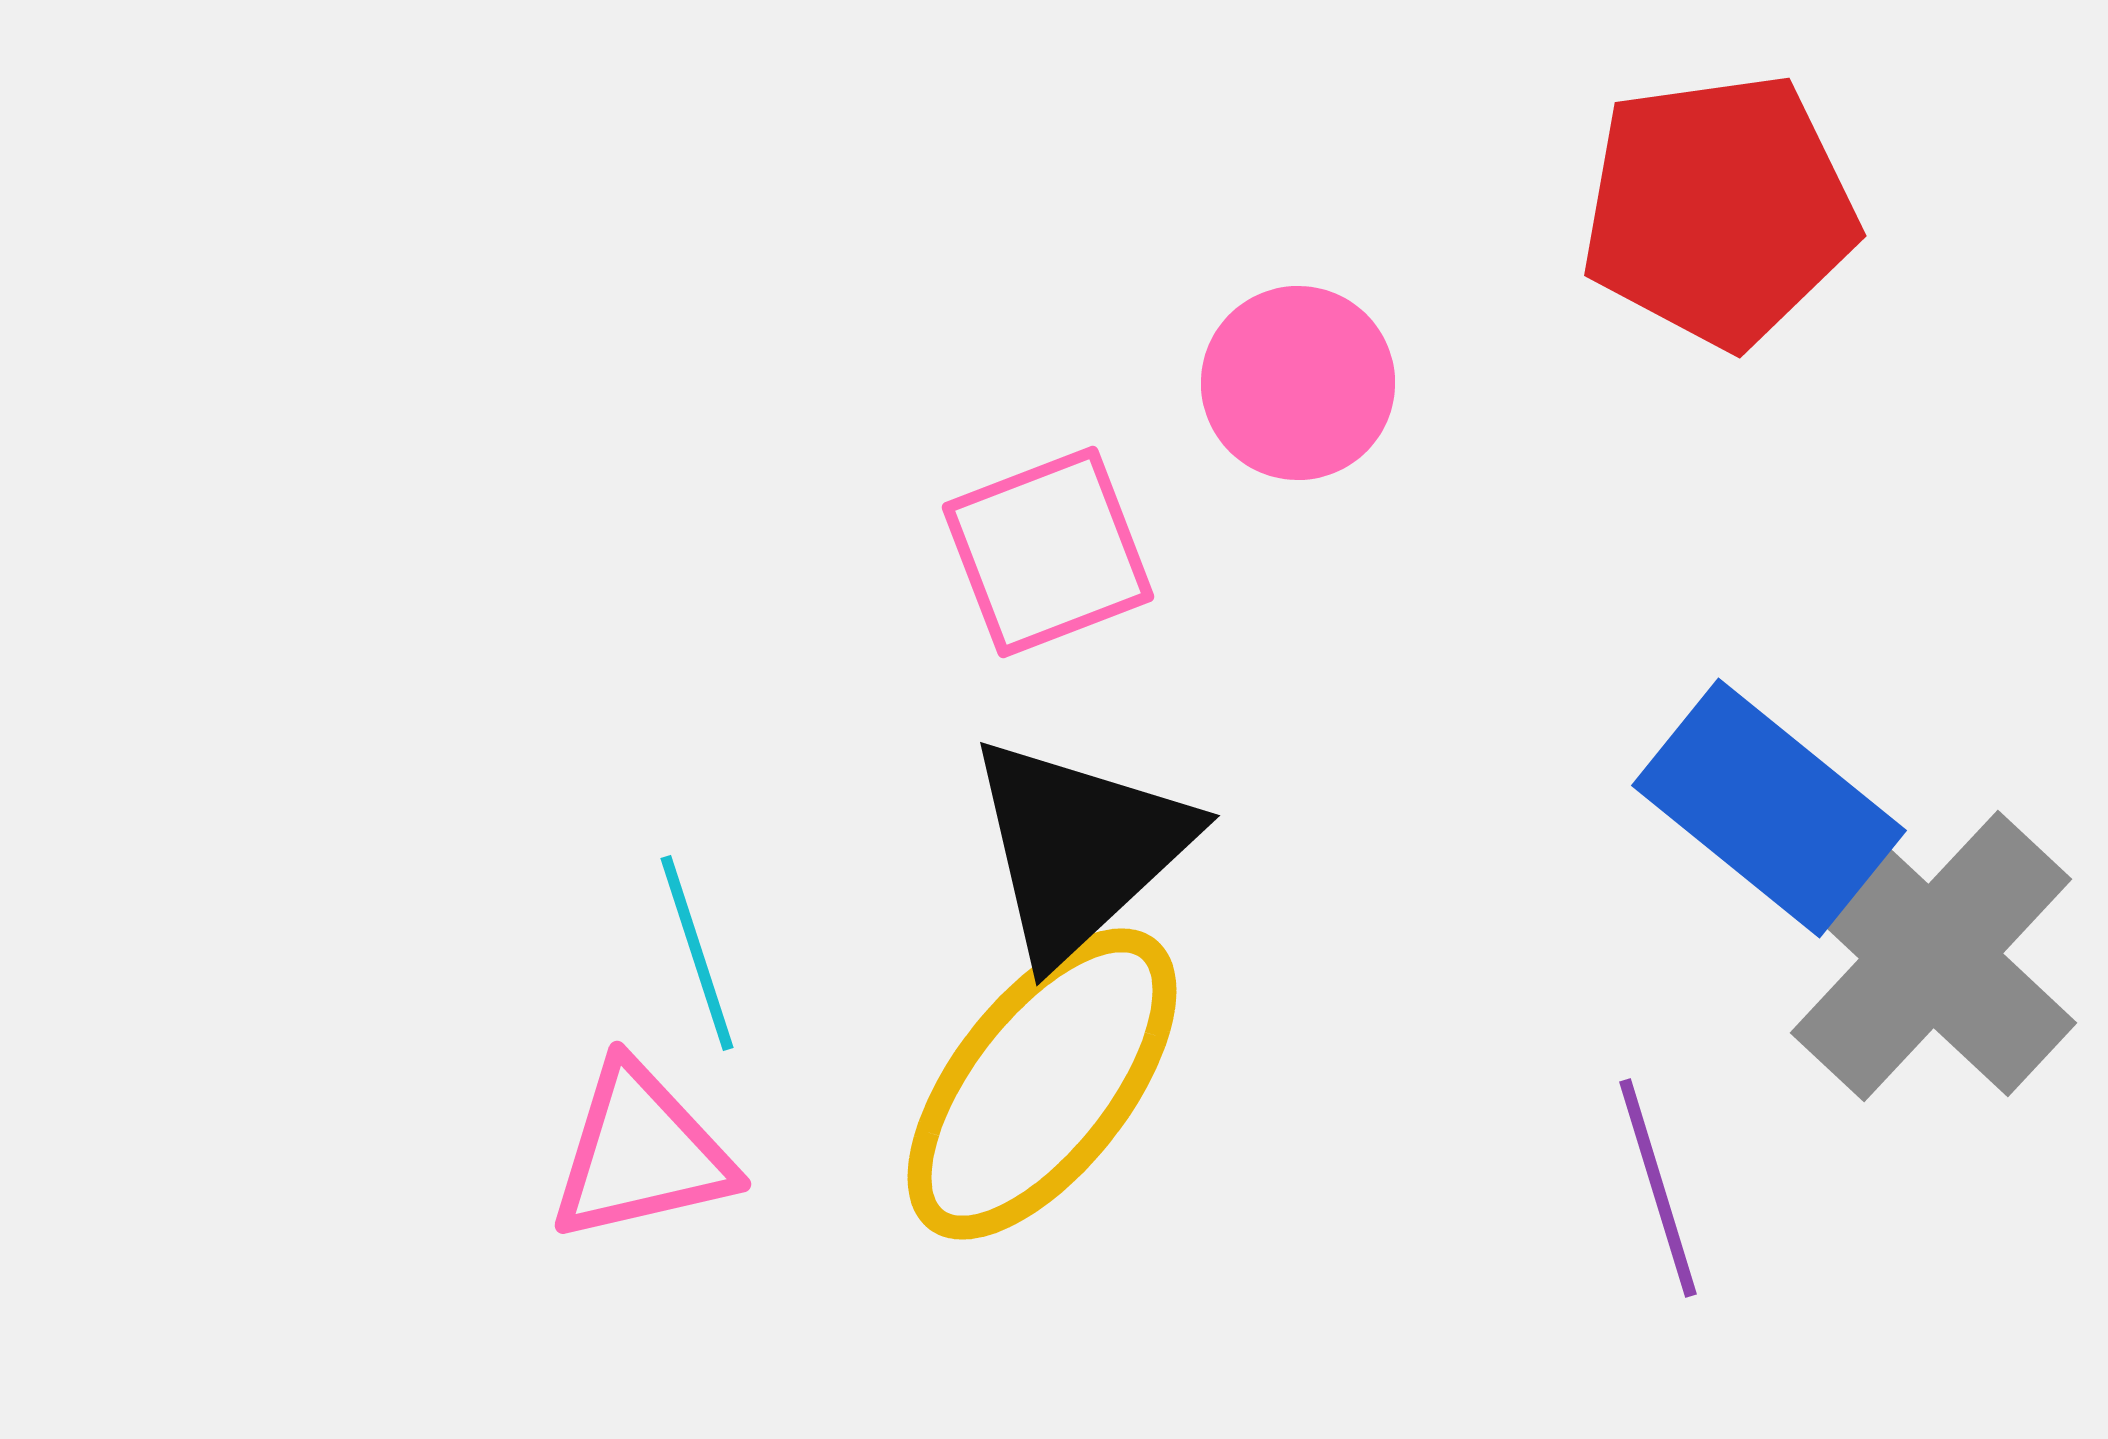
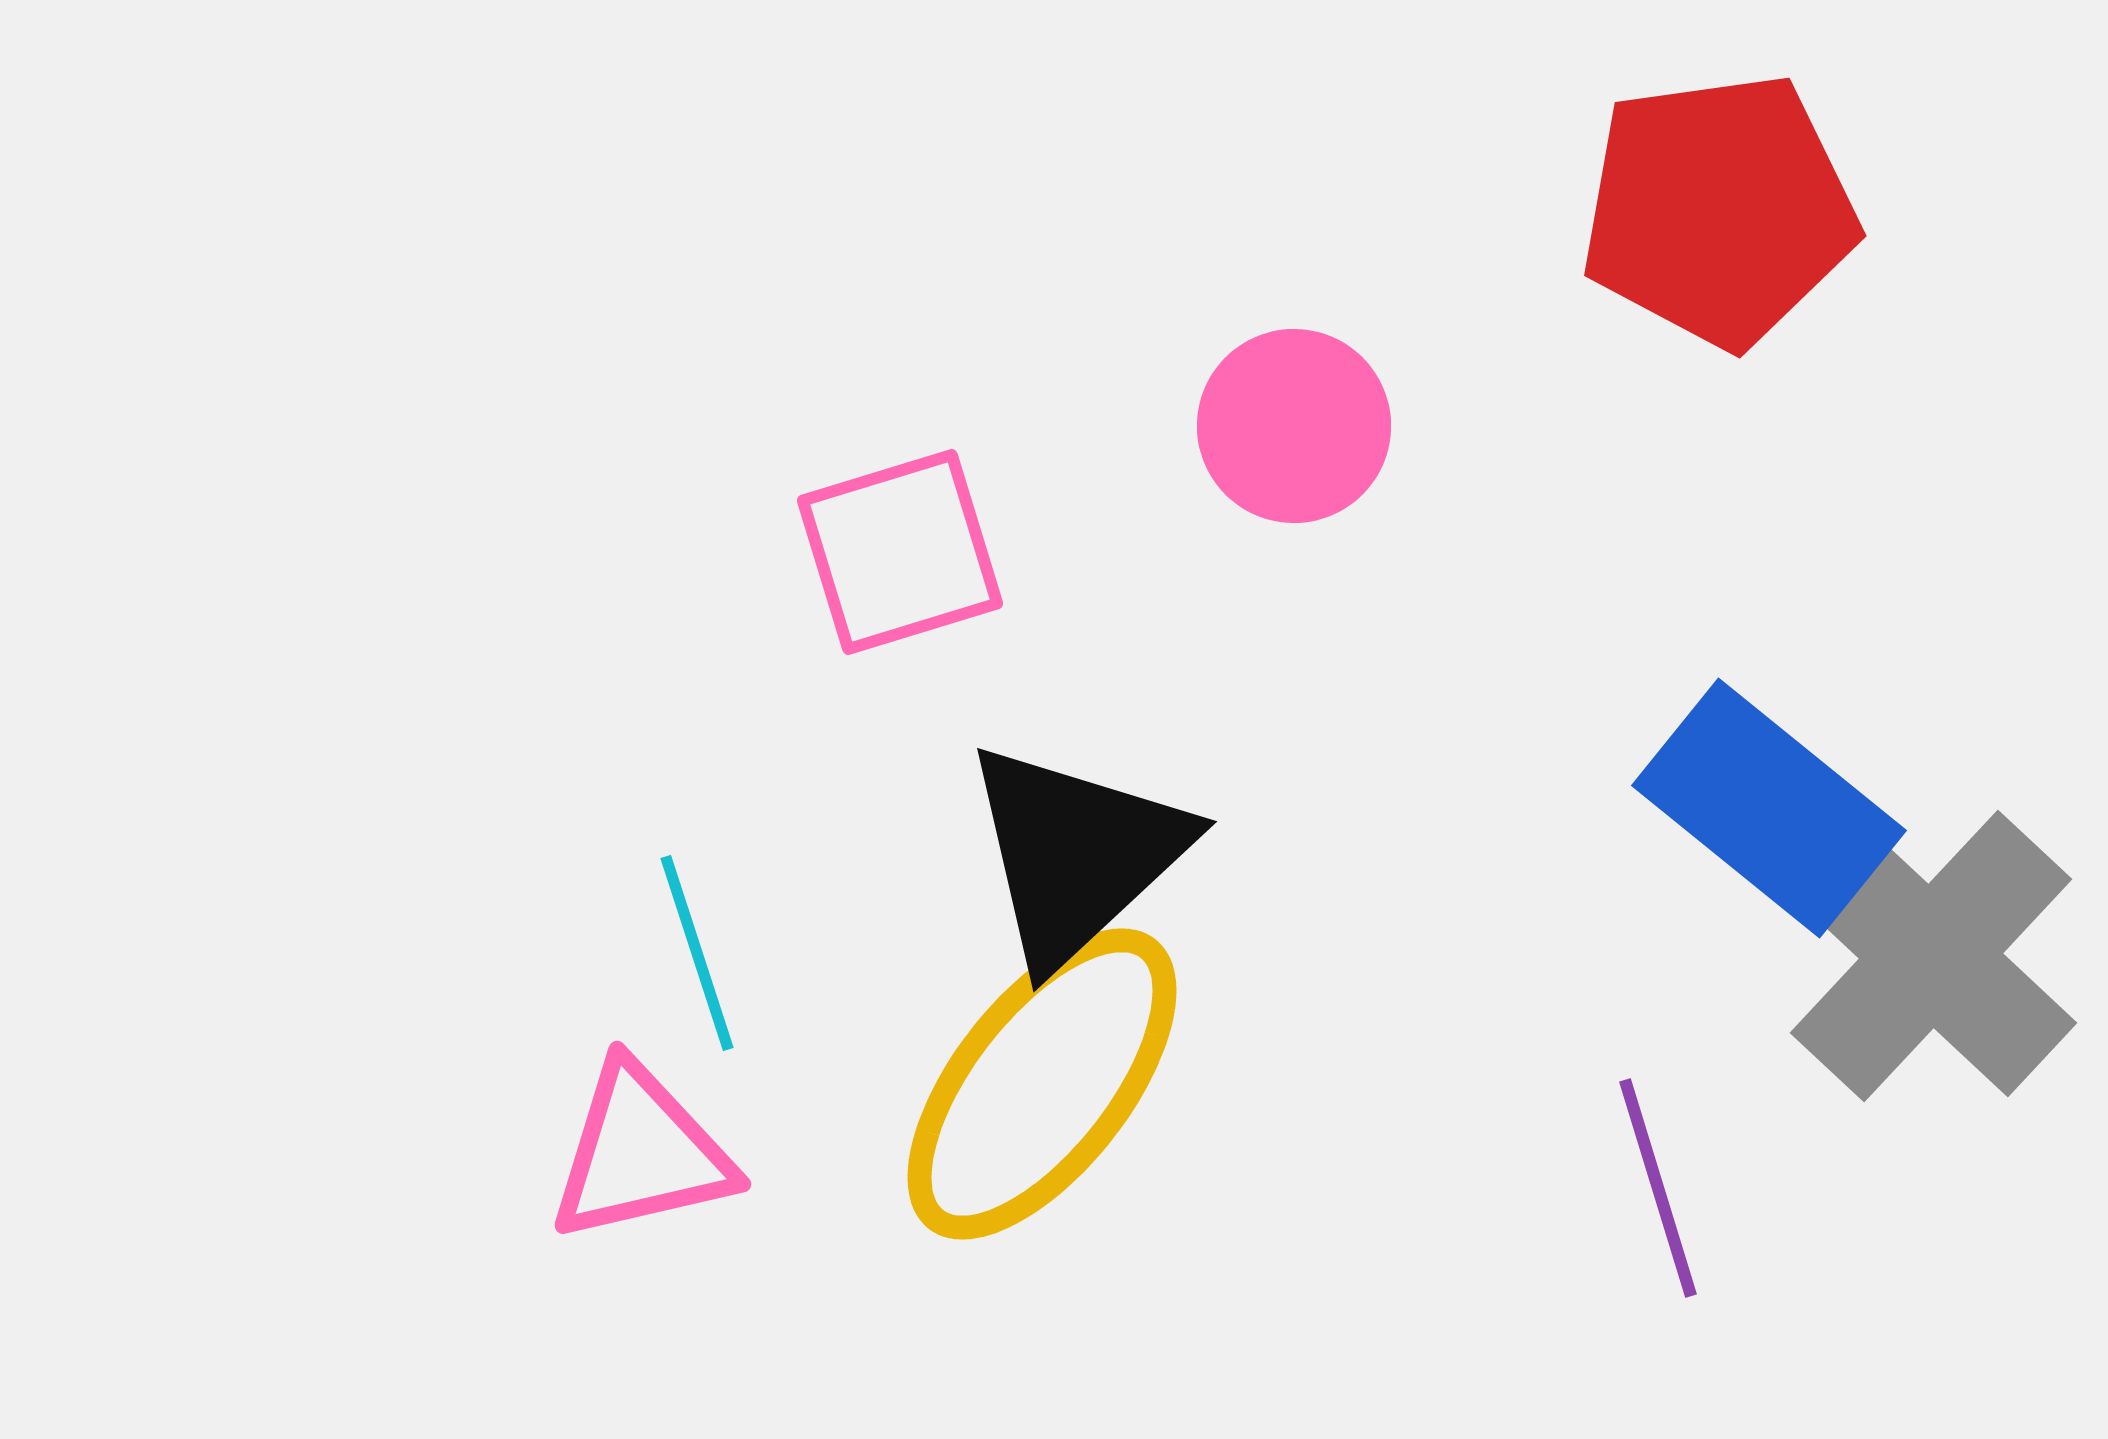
pink circle: moved 4 px left, 43 px down
pink square: moved 148 px left; rotated 4 degrees clockwise
black triangle: moved 3 px left, 6 px down
